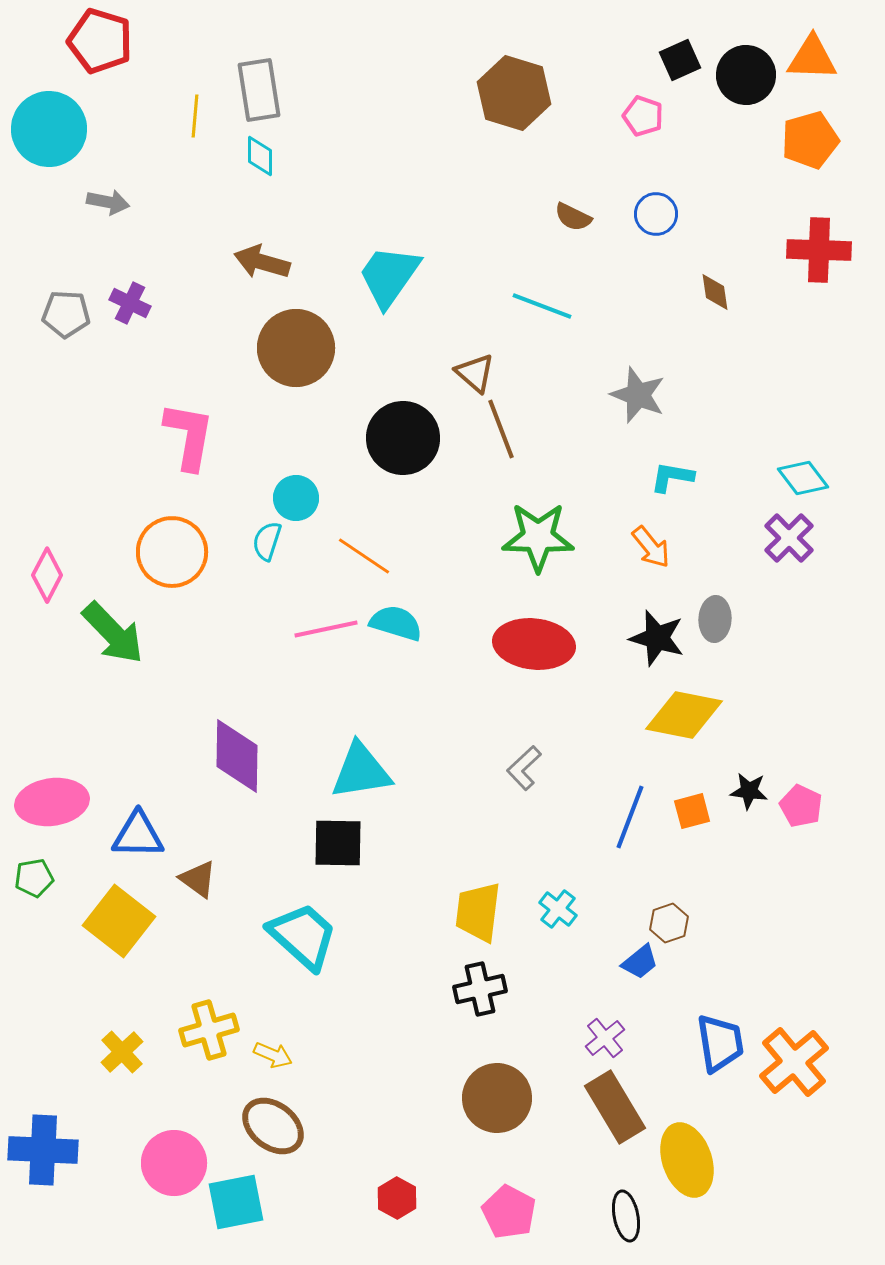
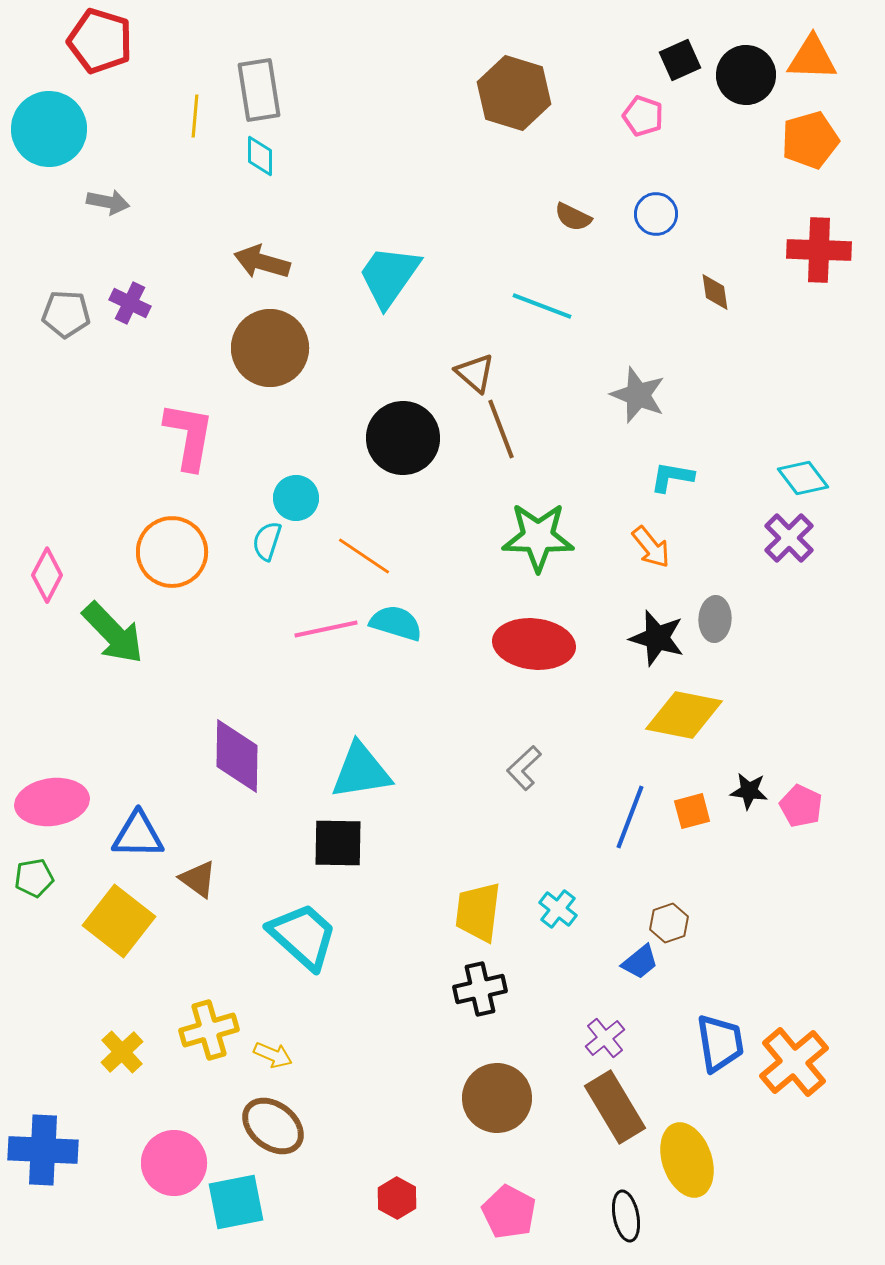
brown circle at (296, 348): moved 26 px left
